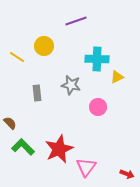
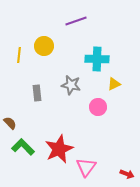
yellow line: moved 2 px right, 2 px up; rotated 63 degrees clockwise
yellow triangle: moved 3 px left, 7 px down
